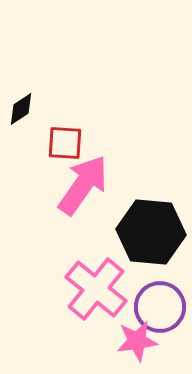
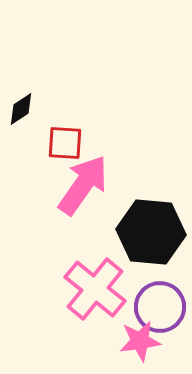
pink cross: moved 1 px left
pink star: moved 3 px right
